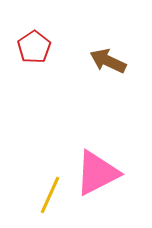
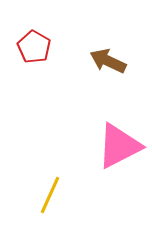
red pentagon: rotated 8 degrees counterclockwise
pink triangle: moved 22 px right, 27 px up
